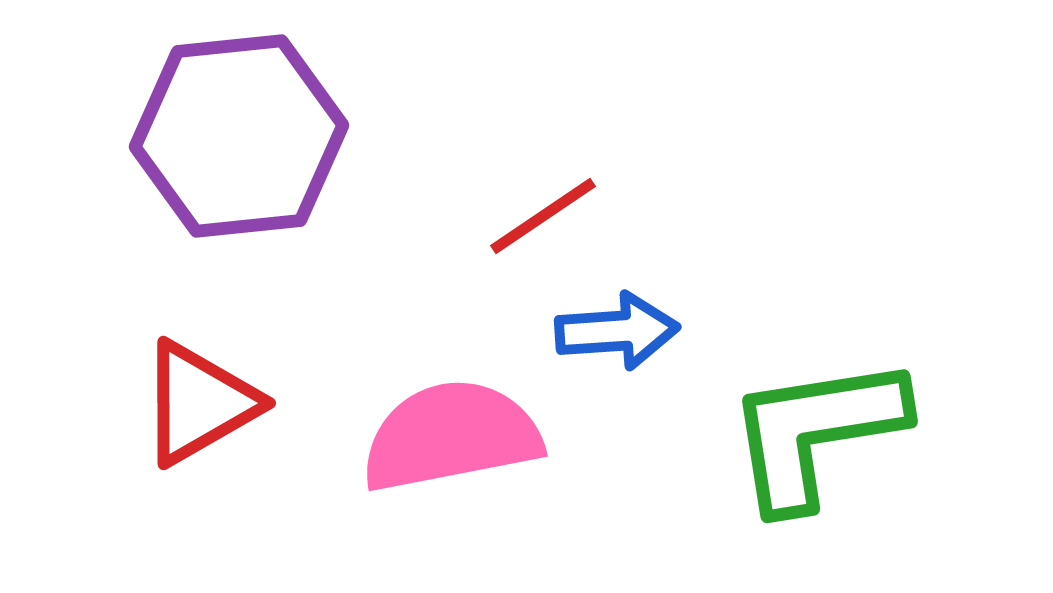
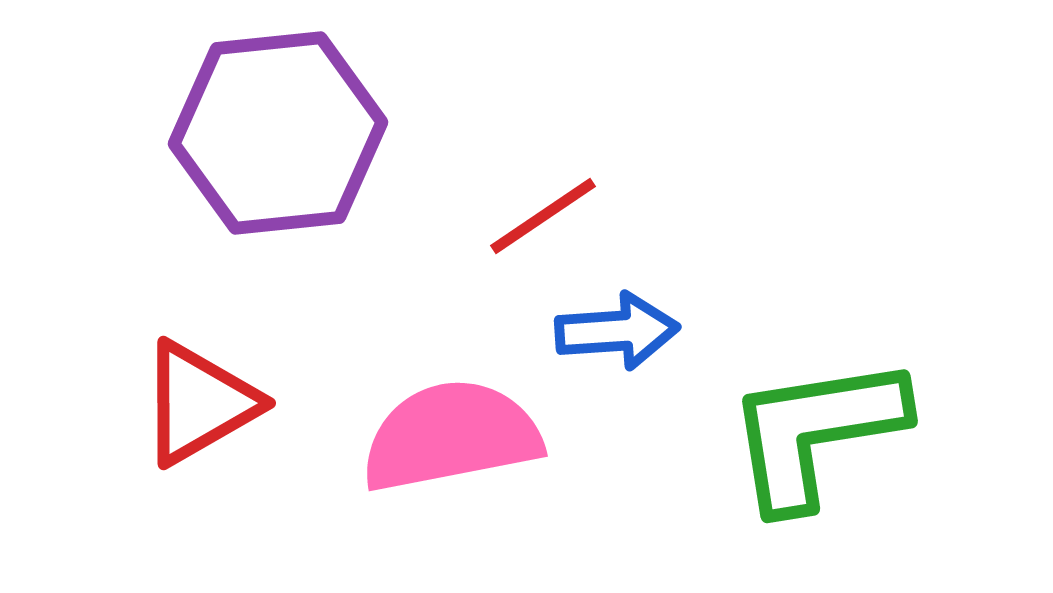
purple hexagon: moved 39 px right, 3 px up
